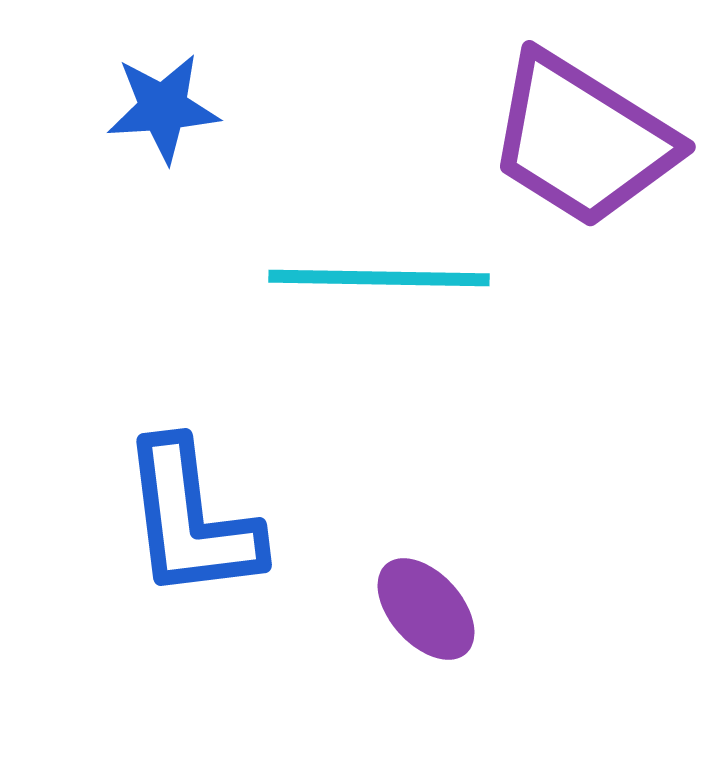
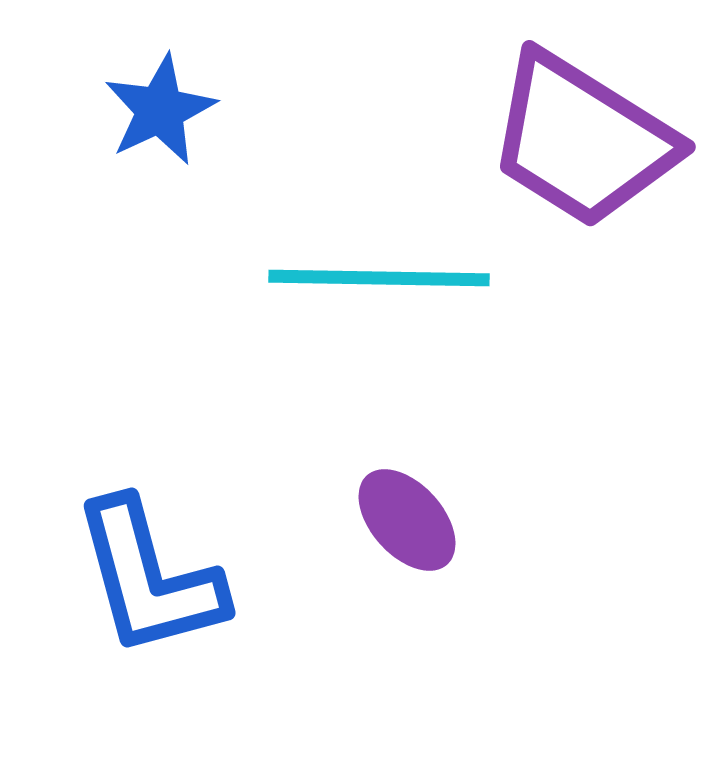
blue star: moved 3 px left, 2 px down; rotated 21 degrees counterclockwise
blue L-shape: moved 42 px left, 58 px down; rotated 8 degrees counterclockwise
purple ellipse: moved 19 px left, 89 px up
